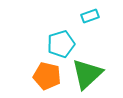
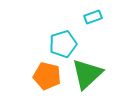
cyan rectangle: moved 3 px right, 1 px down
cyan pentagon: moved 2 px right
